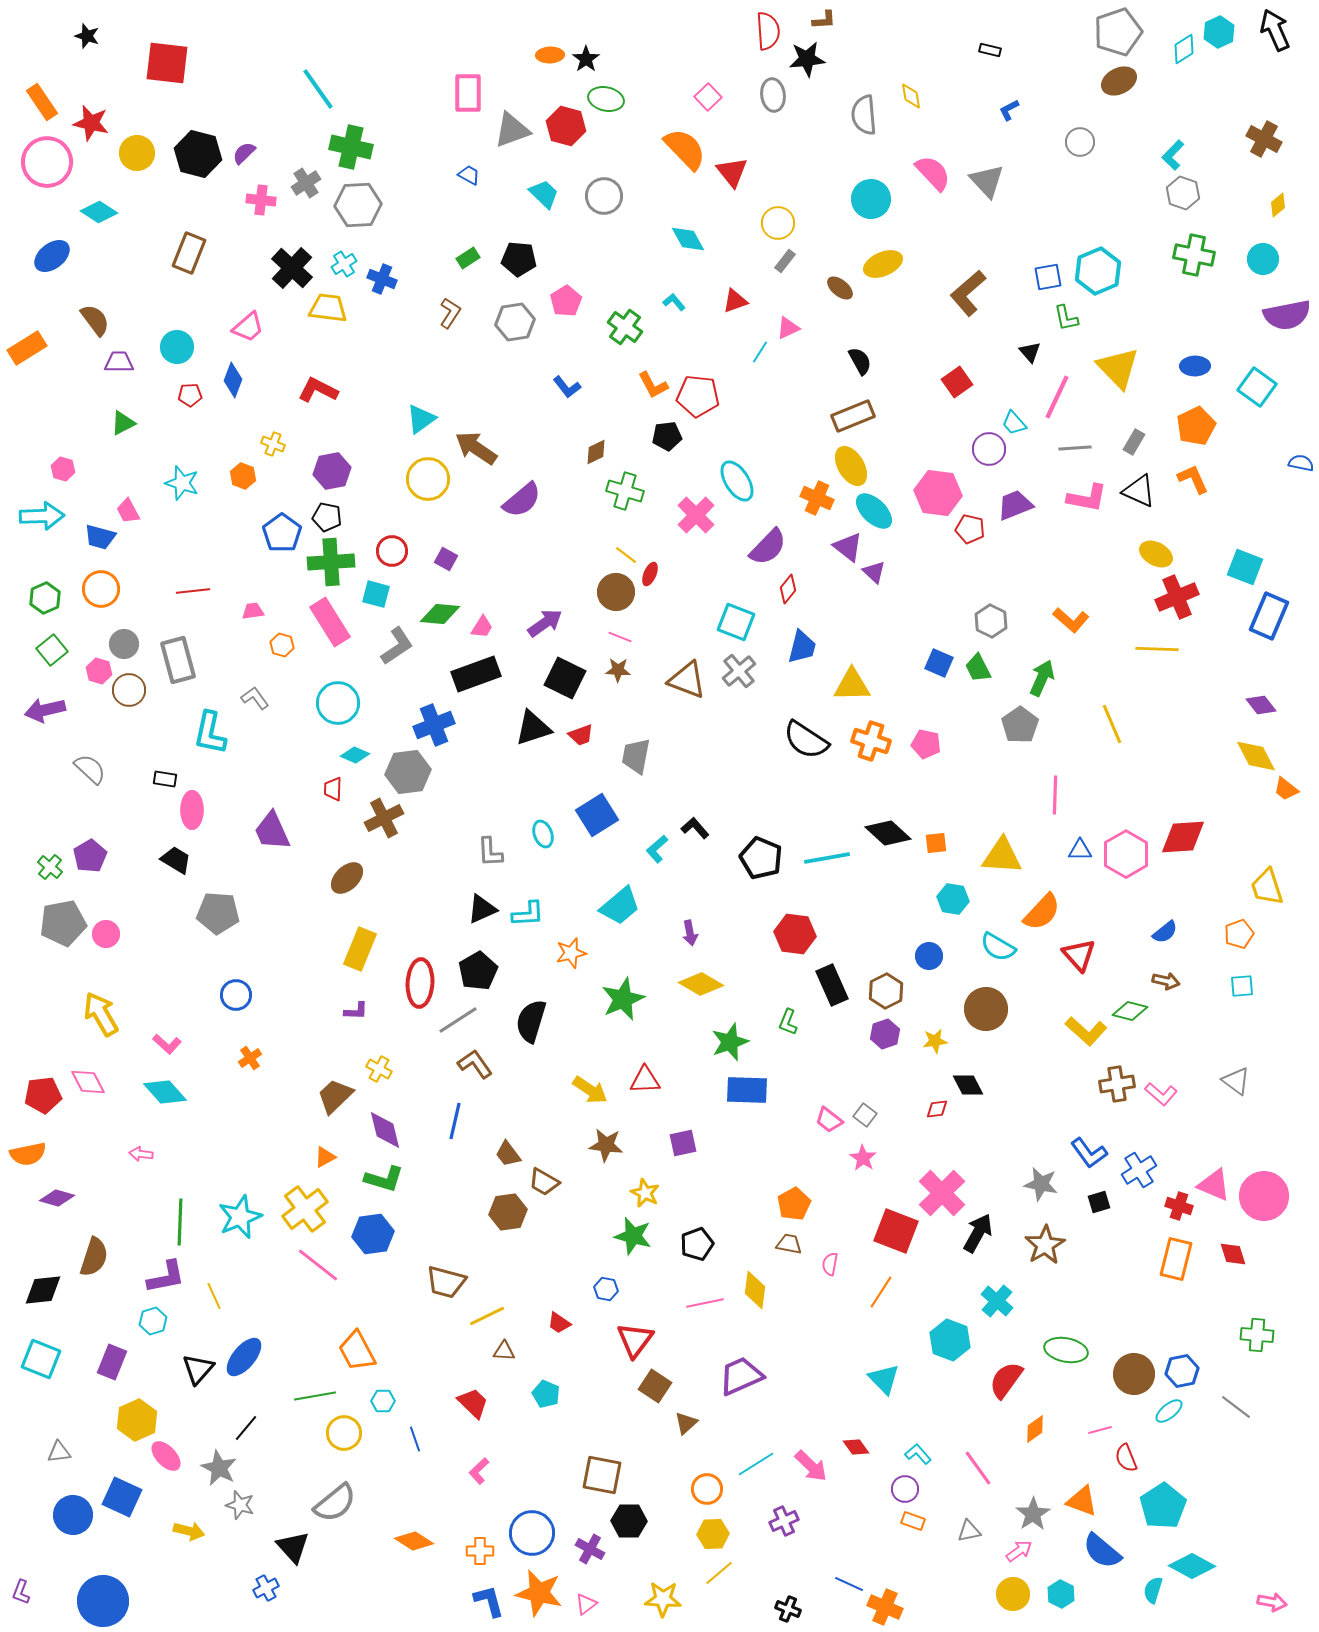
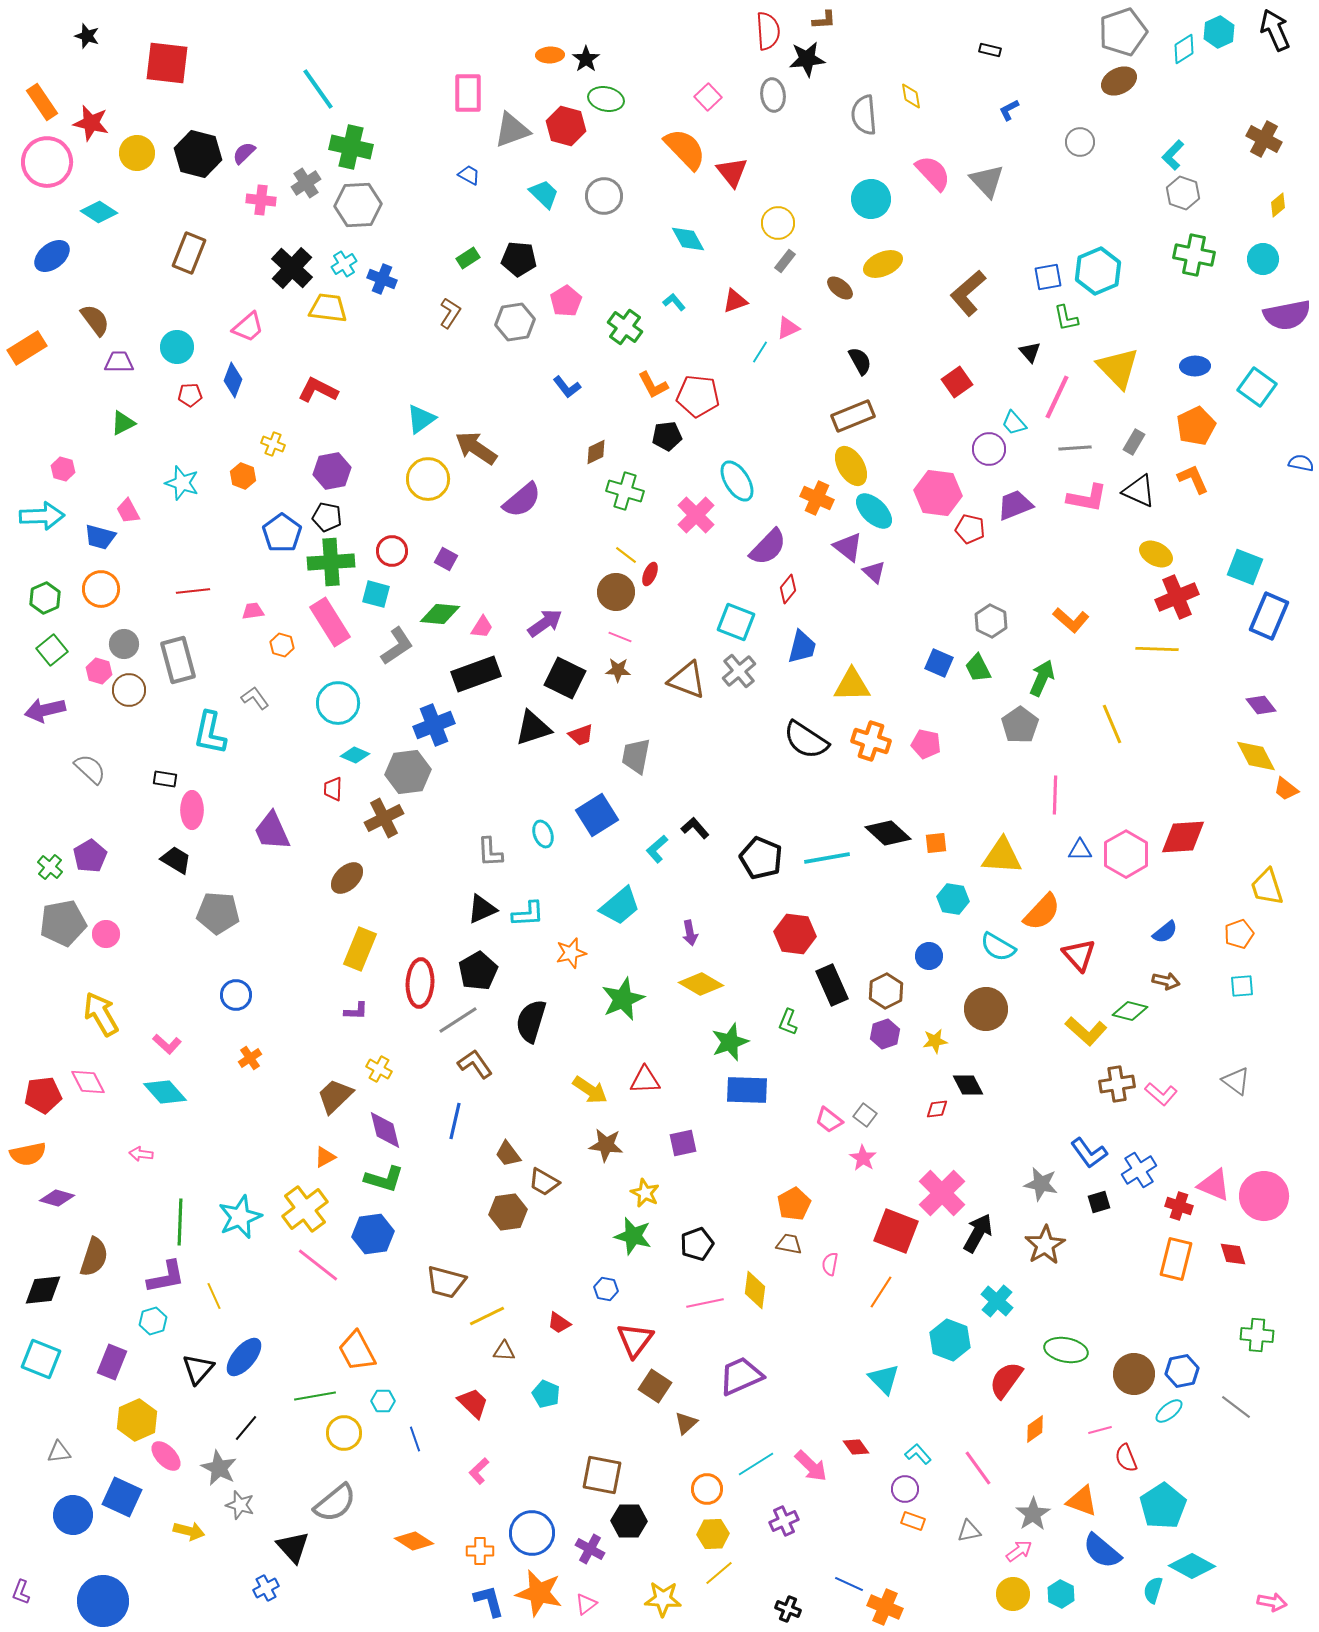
gray pentagon at (1118, 32): moved 5 px right
